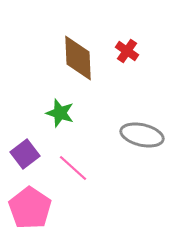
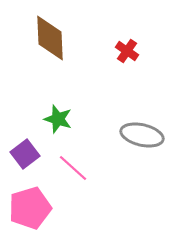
brown diamond: moved 28 px left, 20 px up
green star: moved 2 px left, 6 px down
pink pentagon: rotated 21 degrees clockwise
